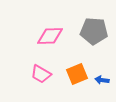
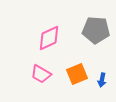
gray pentagon: moved 2 px right, 1 px up
pink diamond: moved 1 px left, 2 px down; rotated 24 degrees counterclockwise
blue arrow: rotated 88 degrees counterclockwise
